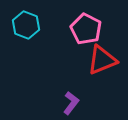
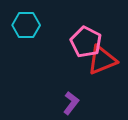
cyan hexagon: rotated 20 degrees counterclockwise
pink pentagon: moved 13 px down
